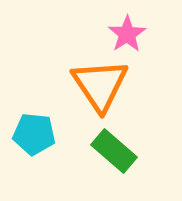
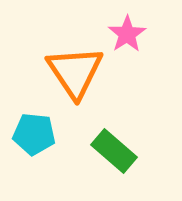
orange triangle: moved 25 px left, 13 px up
